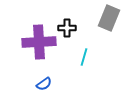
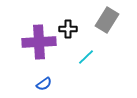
gray rectangle: moved 2 px left, 2 px down; rotated 10 degrees clockwise
black cross: moved 1 px right, 1 px down
cyan line: moved 2 px right; rotated 30 degrees clockwise
